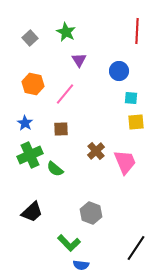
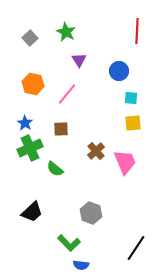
pink line: moved 2 px right
yellow square: moved 3 px left, 1 px down
green cross: moved 7 px up
